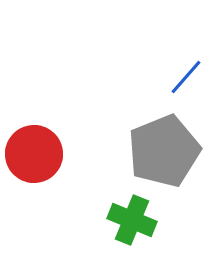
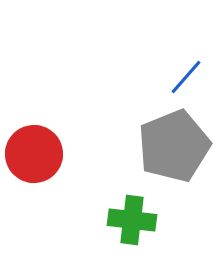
gray pentagon: moved 10 px right, 5 px up
green cross: rotated 15 degrees counterclockwise
